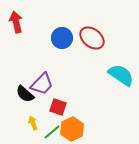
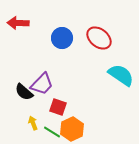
red arrow: moved 2 px right, 1 px down; rotated 75 degrees counterclockwise
red ellipse: moved 7 px right
black semicircle: moved 1 px left, 2 px up
green line: rotated 72 degrees clockwise
